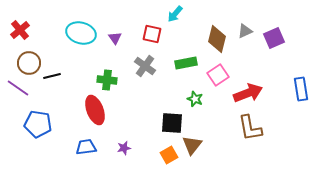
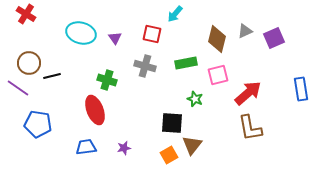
red cross: moved 6 px right, 16 px up; rotated 18 degrees counterclockwise
gray cross: rotated 20 degrees counterclockwise
pink square: rotated 20 degrees clockwise
green cross: rotated 12 degrees clockwise
red arrow: rotated 20 degrees counterclockwise
